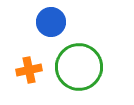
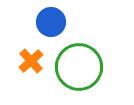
orange cross: moved 2 px right, 9 px up; rotated 30 degrees counterclockwise
